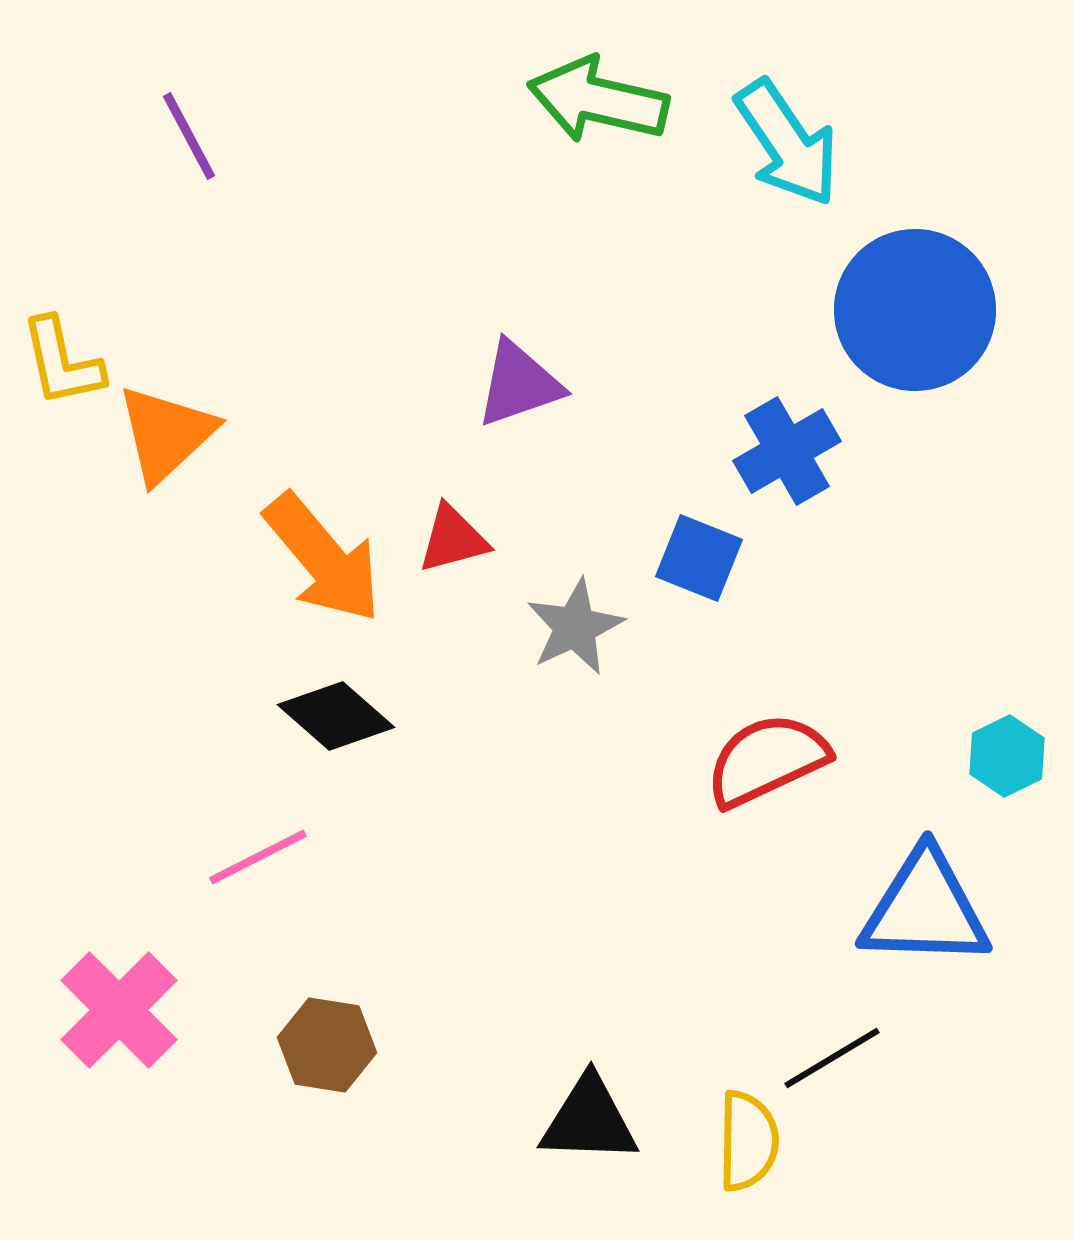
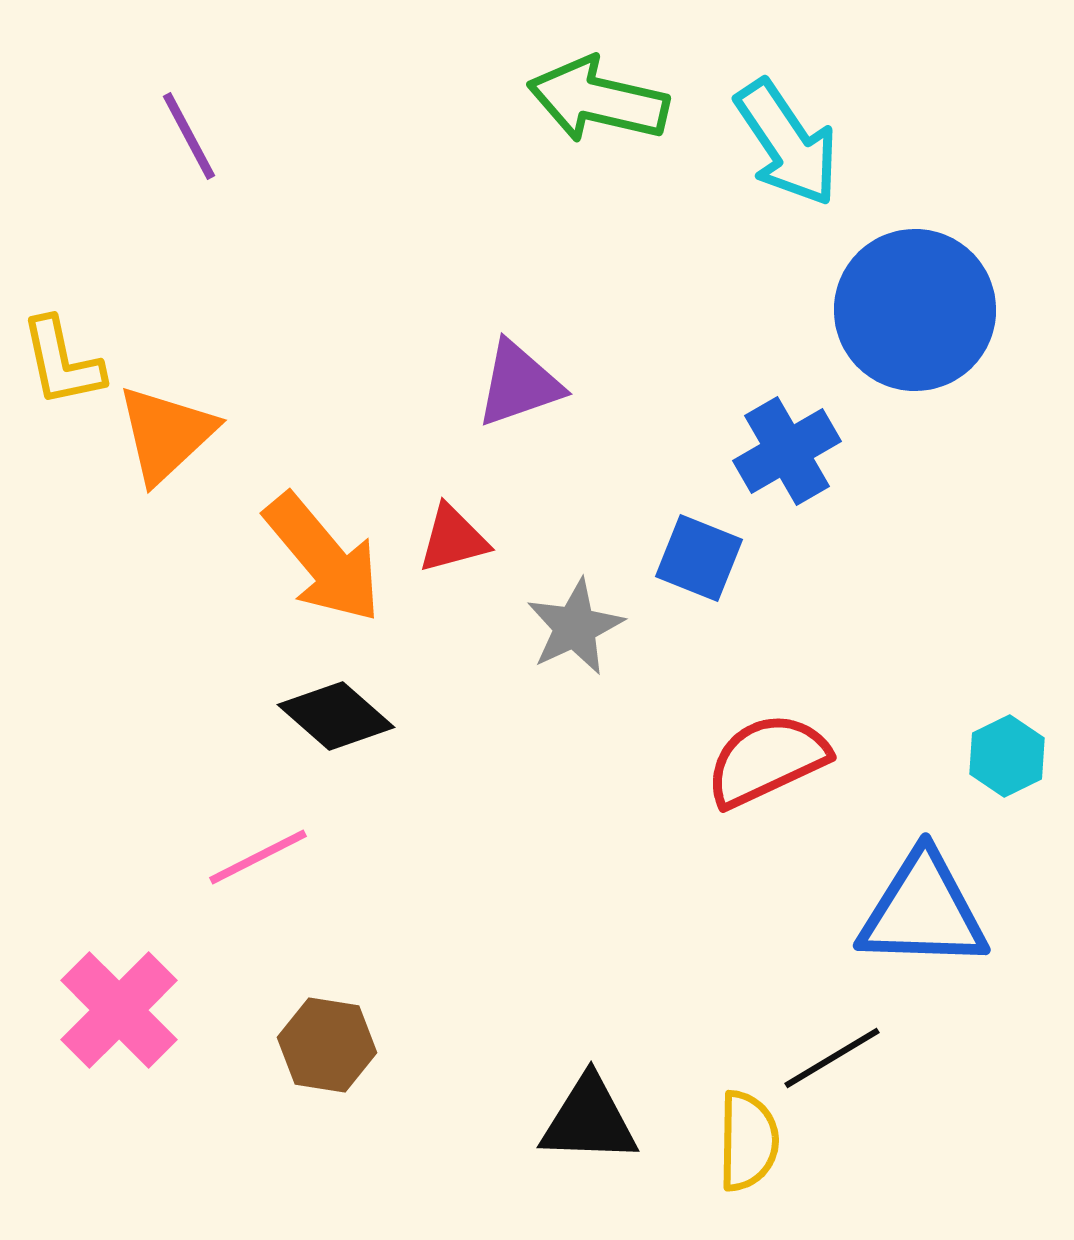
blue triangle: moved 2 px left, 2 px down
